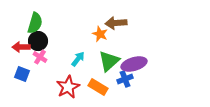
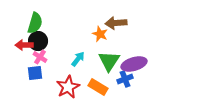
red arrow: moved 3 px right, 2 px up
green triangle: rotated 15 degrees counterclockwise
blue square: moved 13 px right, 1 px up; rotated 28 degrees counterclockwise
